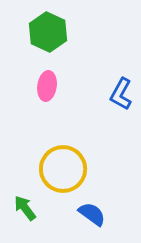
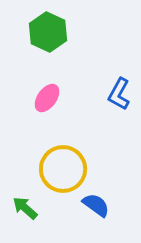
pink ellipse: moved 12 px down; rotated 28 degrees clockwise
blue L-shape: moved 2 px left
green arrow: rotated 12 degrees counterclockwise
blue semicircle: moved 4 px right, 9 px up
